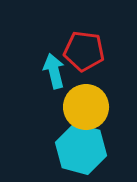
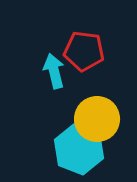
yellow circle: moved 11 px right, 12 px down
cyan hexagon: moved 2 px left; rotated 6 degrees clockwise
